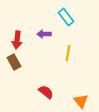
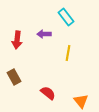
brown rectangle: moved 15 px down
red semicircle: moved 2 px right, 1 px down
